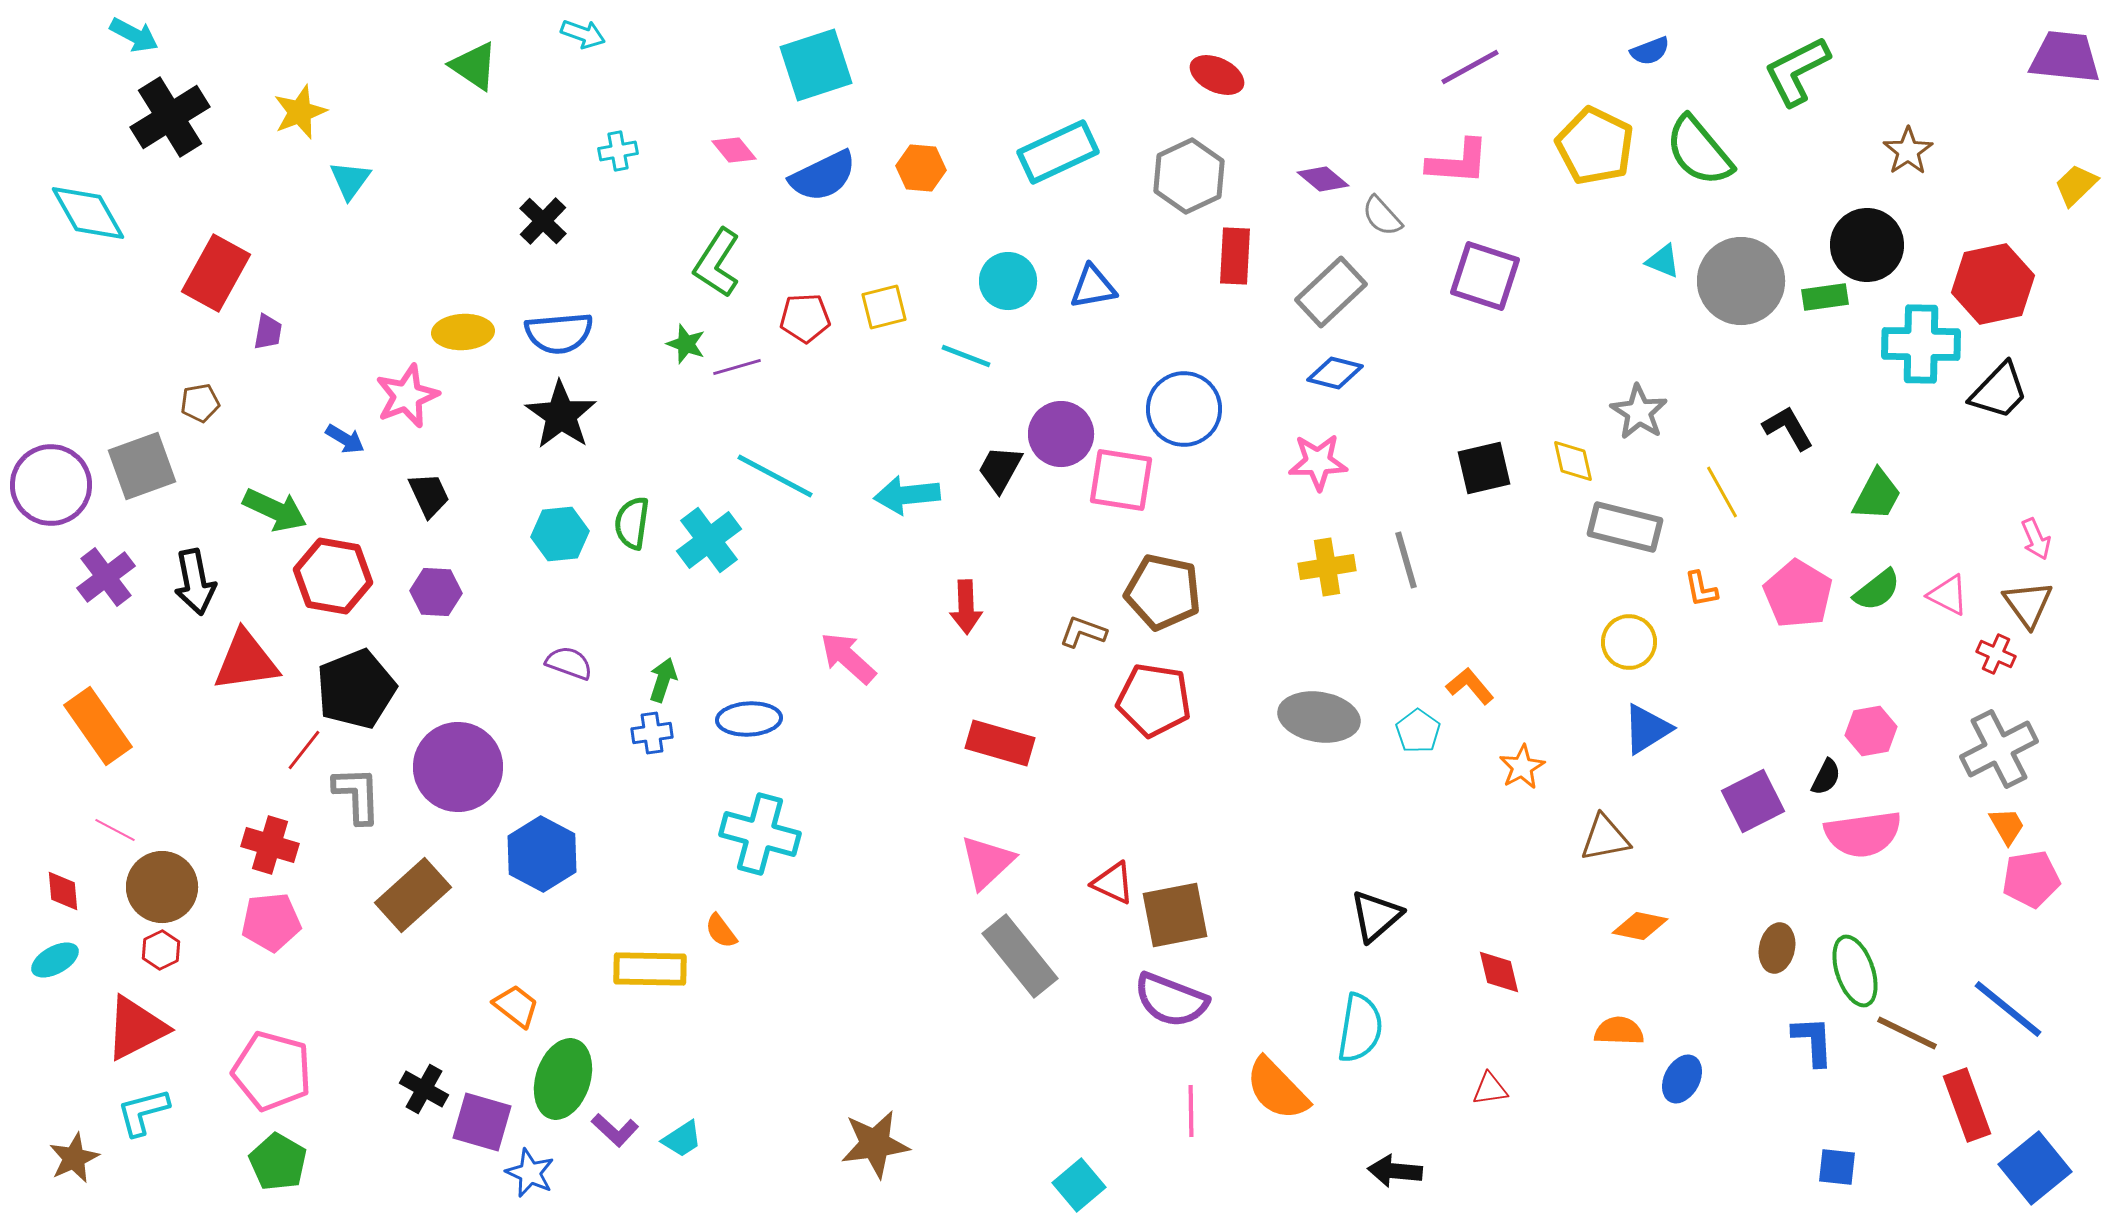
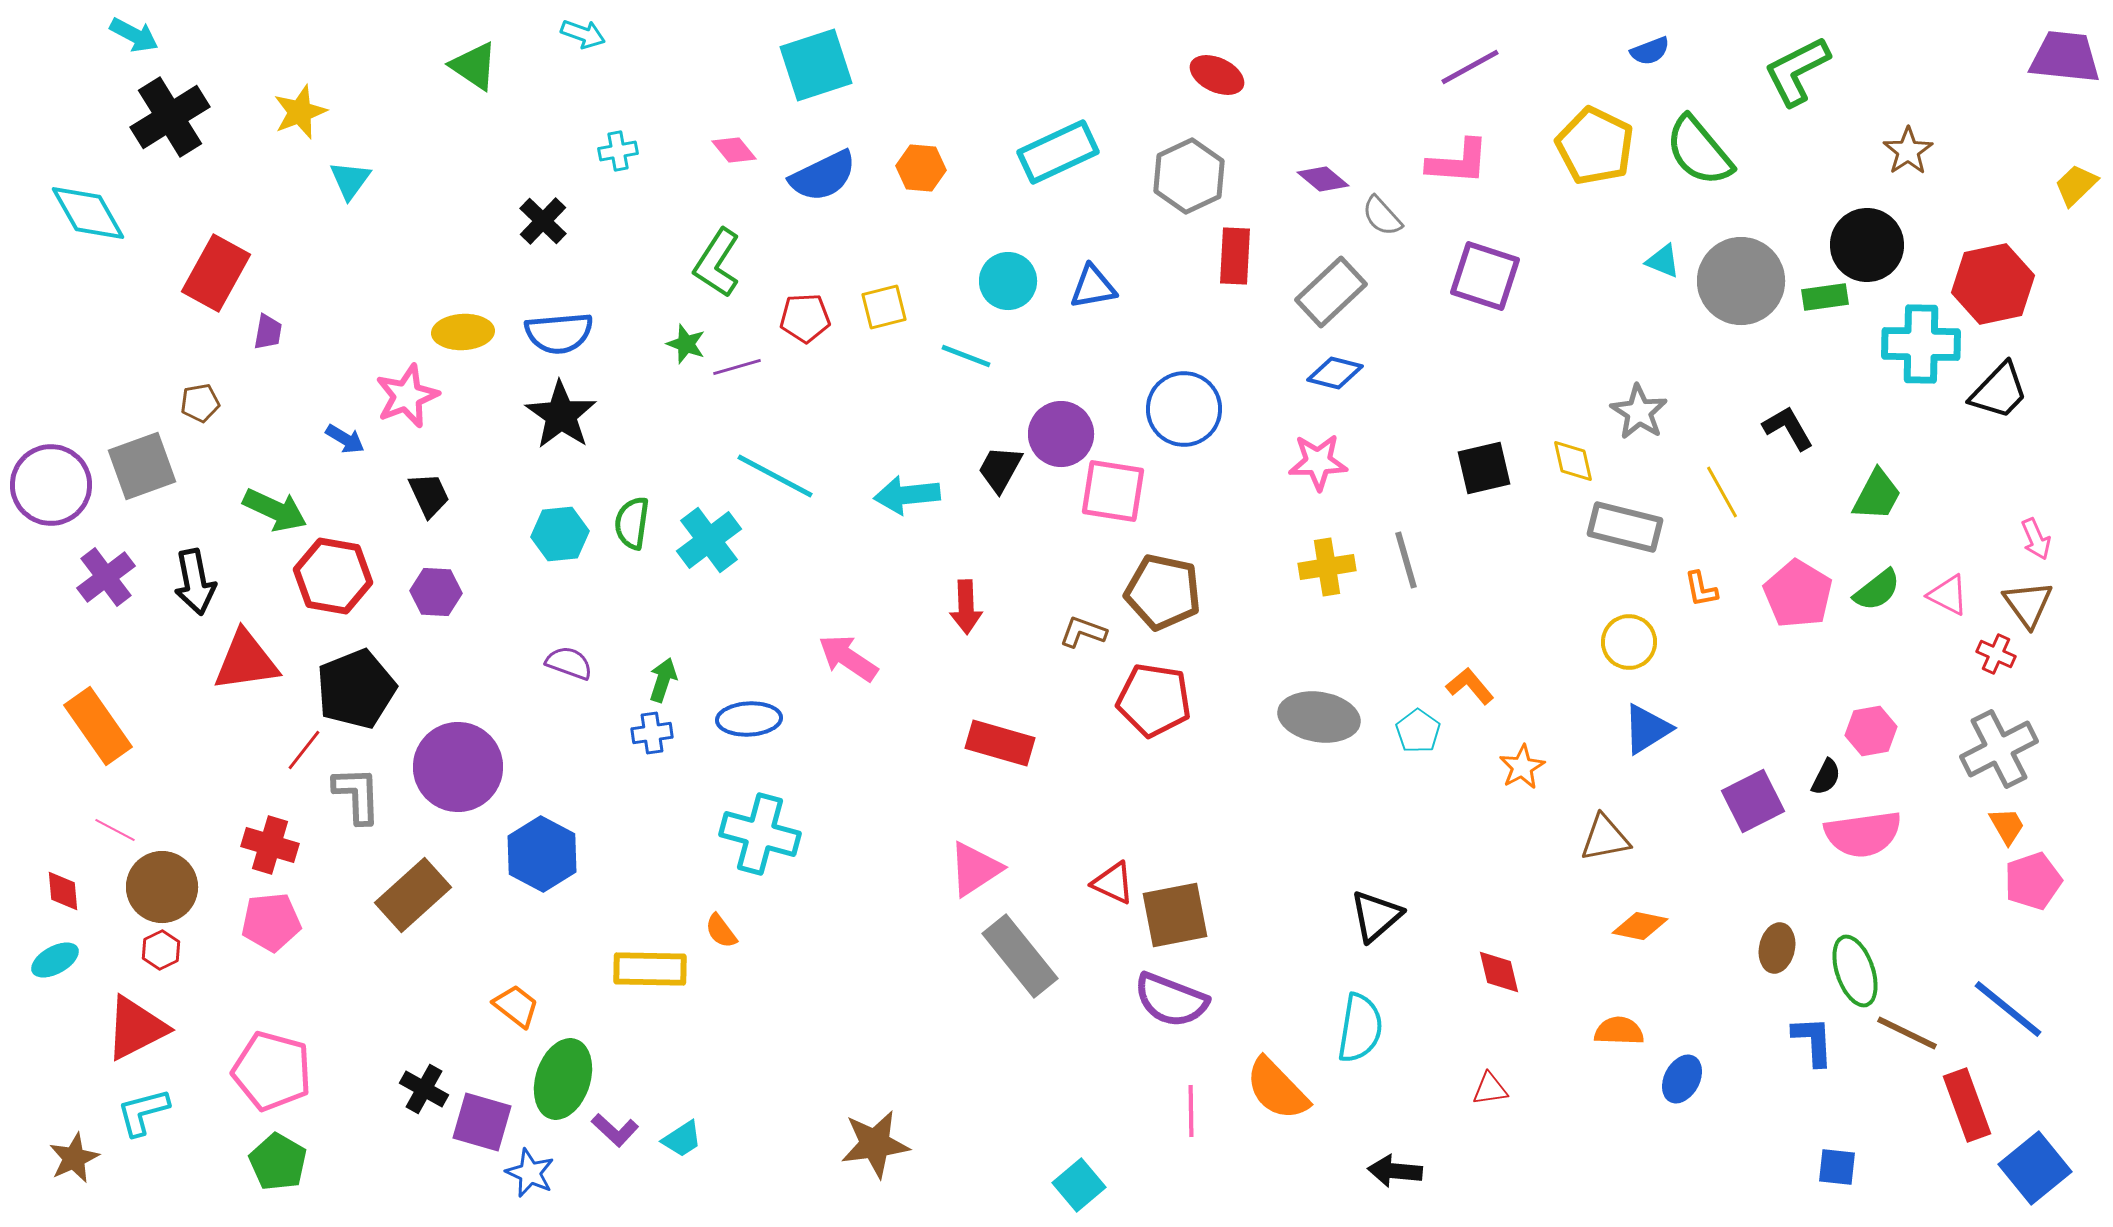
pink square at (1121, 480): moved 8 px left, 11 px down
pink arrow at (848, 658): rotated 8 degrees counterclockwise
pink triangle at (987, 862): moved 12 px left, 7 px down; rotated 10 degrees clockwise
pink pentagon at (2031, 879): moved 2 px right, 2 px down; rotated 10 degrees counterclockwise
